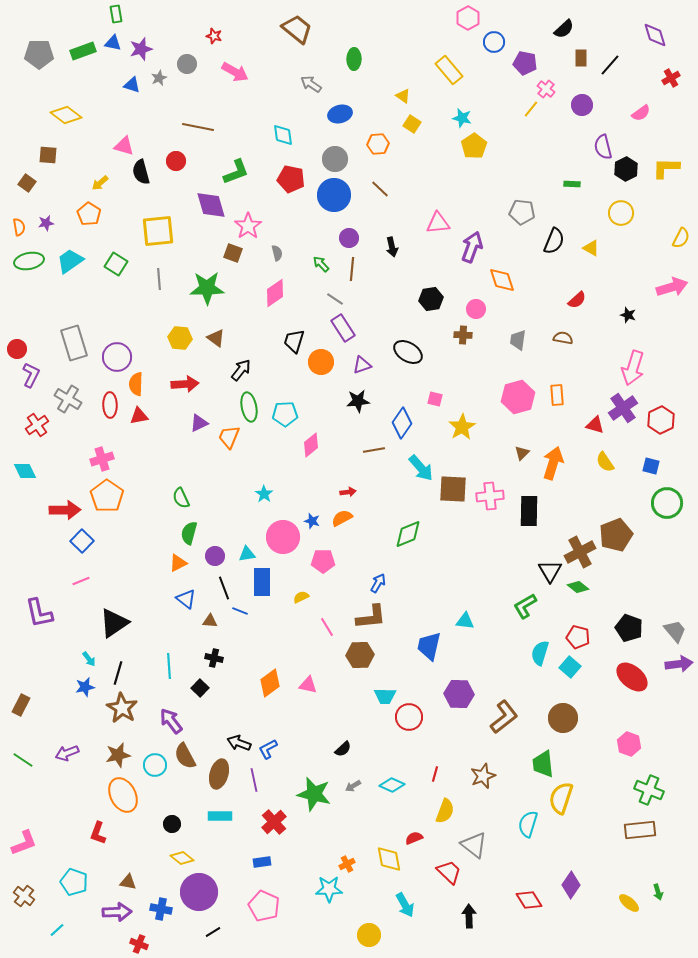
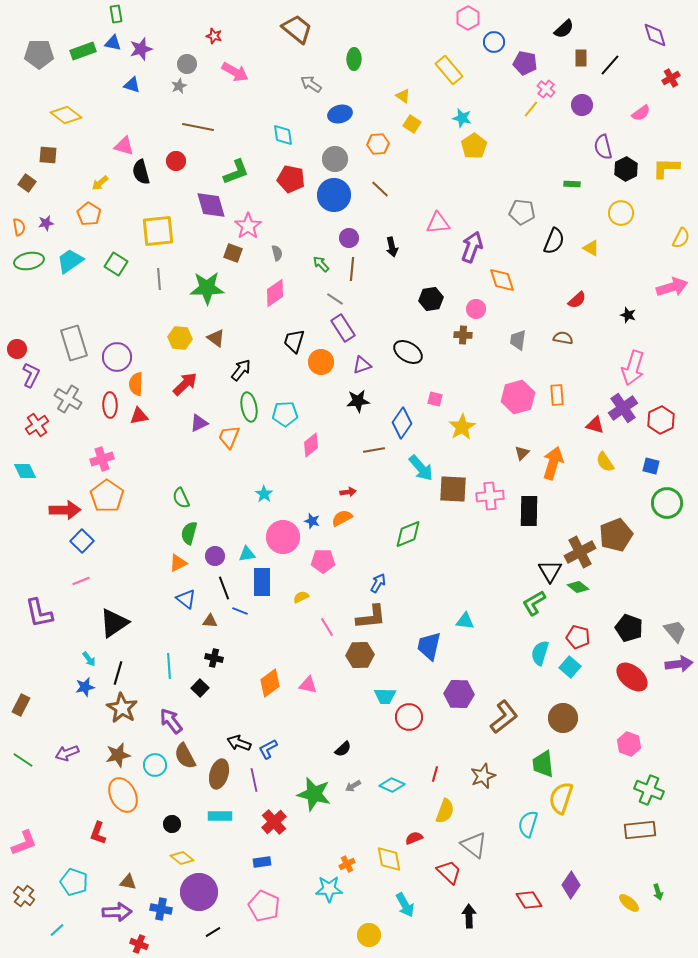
gray star at (159, 78): moved 20 px right, 8 px down
red arrow at (185, 384): rotated 40 degrees counterclockwise
green L-shape at (525, 606): moved 9 px right, 3 px up
